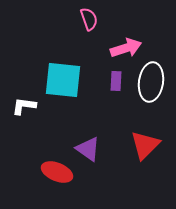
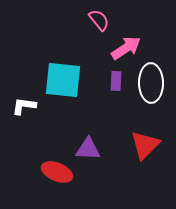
pink semicircle: moved 10 px right, 1 px down; rotated 20 degrees counterclockwise
pink arrow: rotated 16 degrees counterclockwise
white ellipse: moved 1 px down; rotated 9 degrees counterclockwise
purple triangle: rotated 32 degrees counterclockwise
